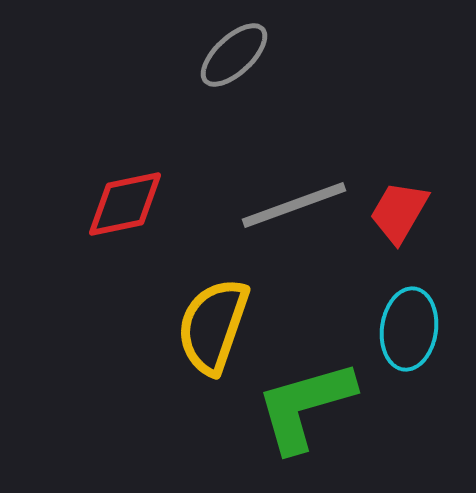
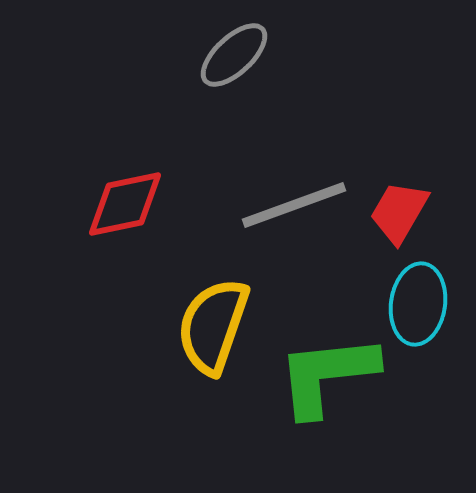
cyan ellipse: moved 9 px right, 25 px up
green L-shape: moved 22 px right, 31 px up; rotated 10 degrees clockwise
